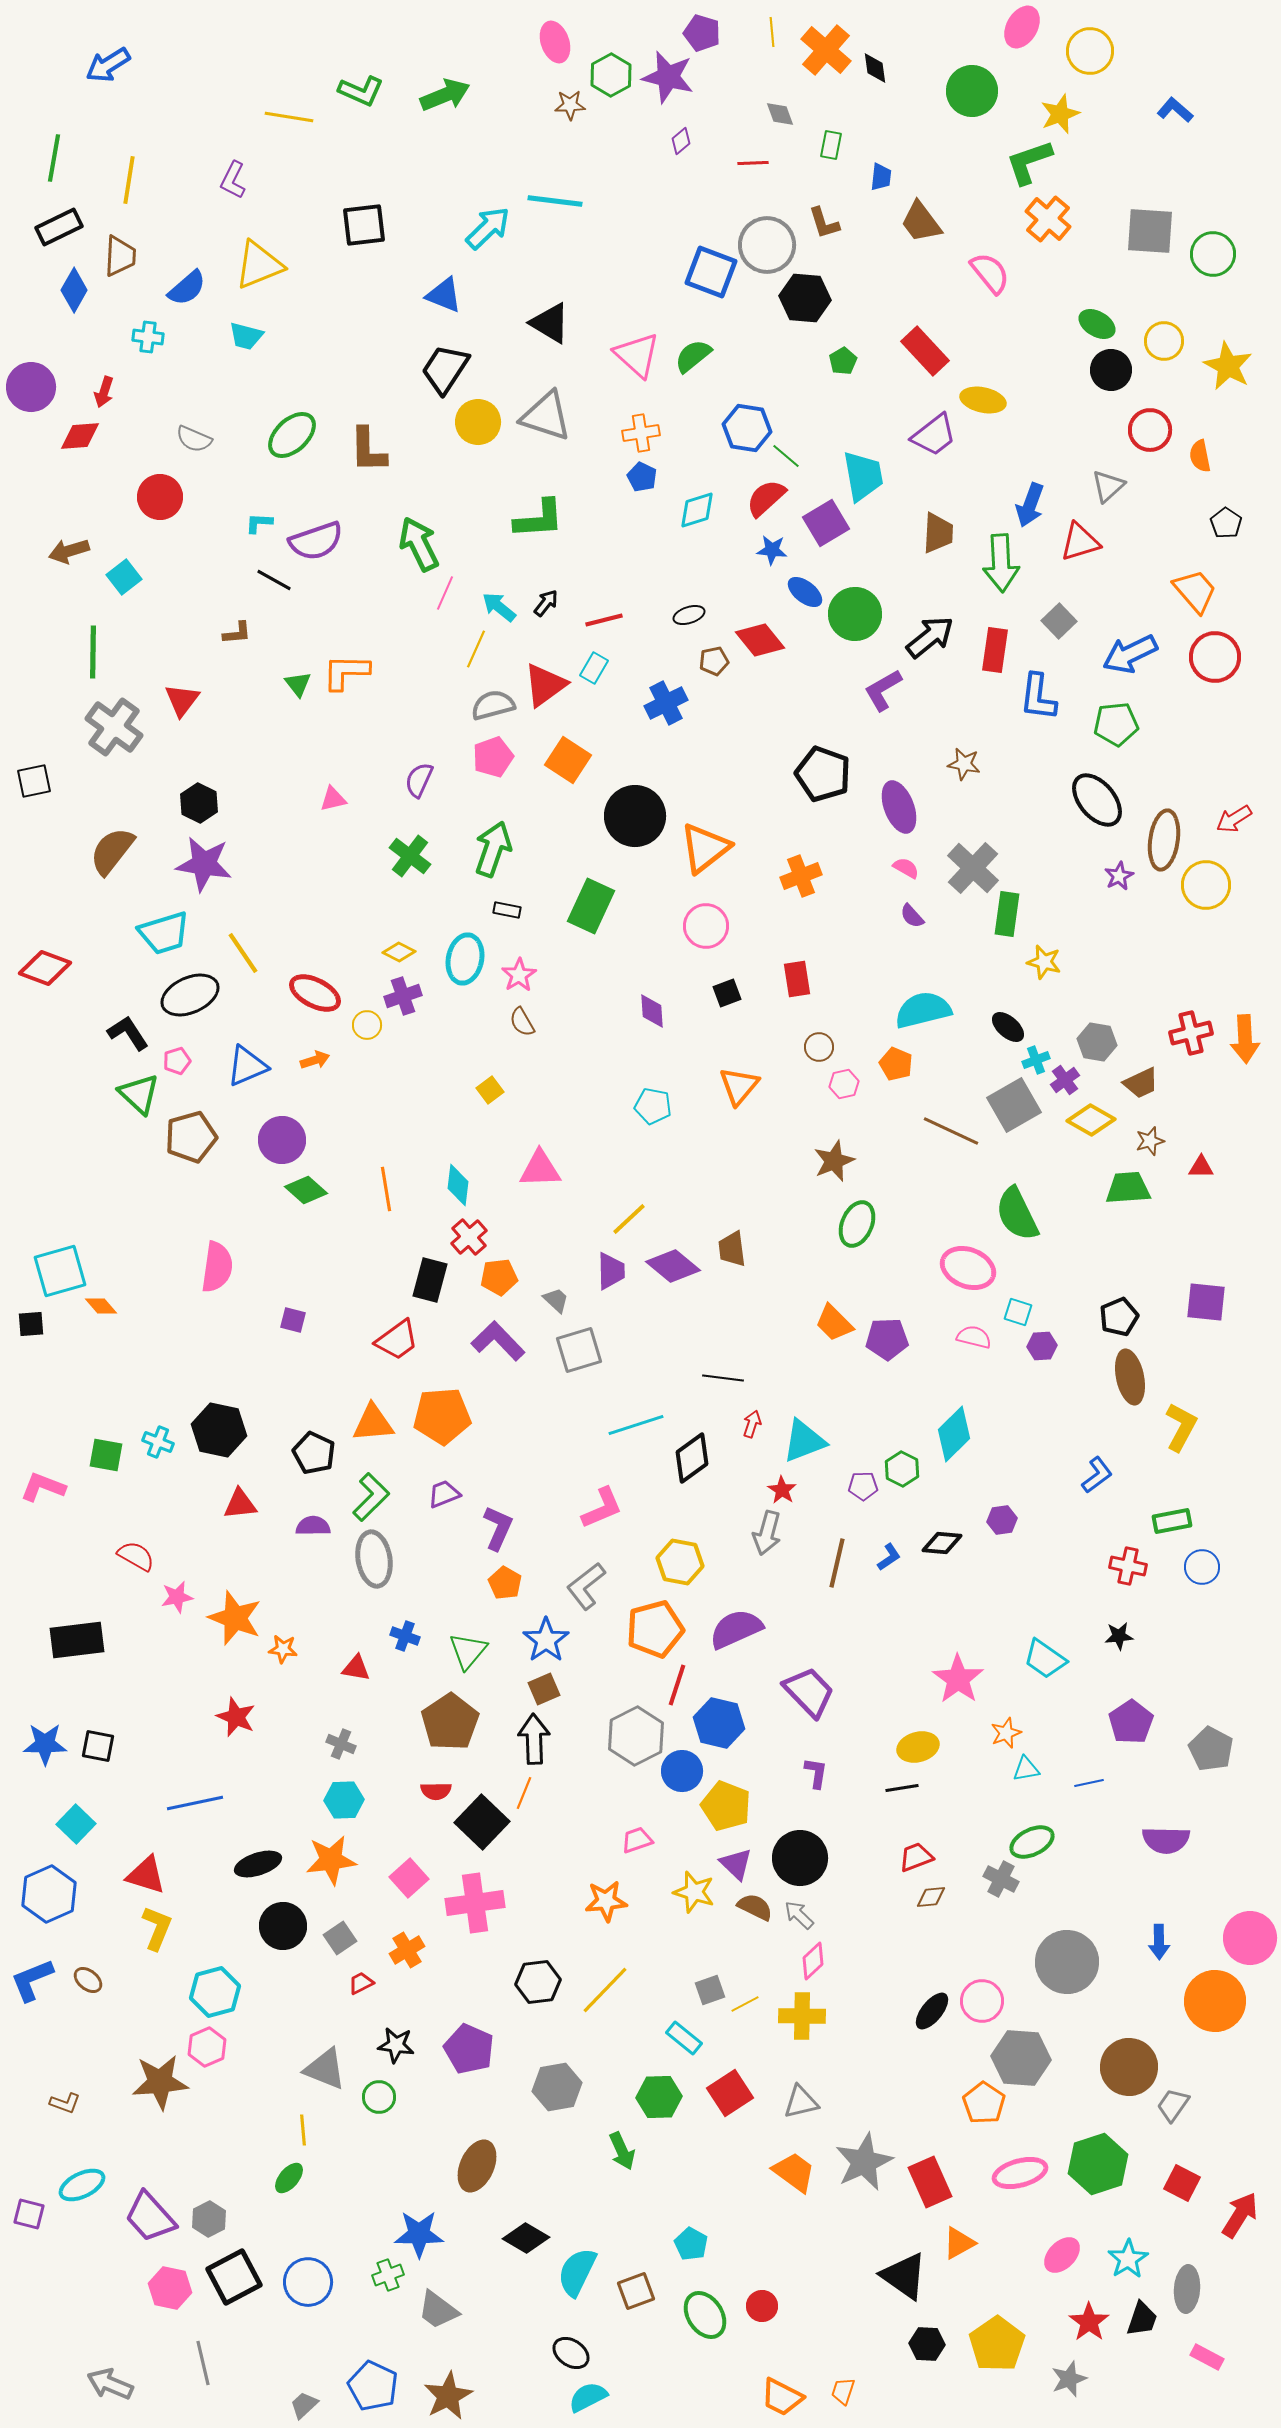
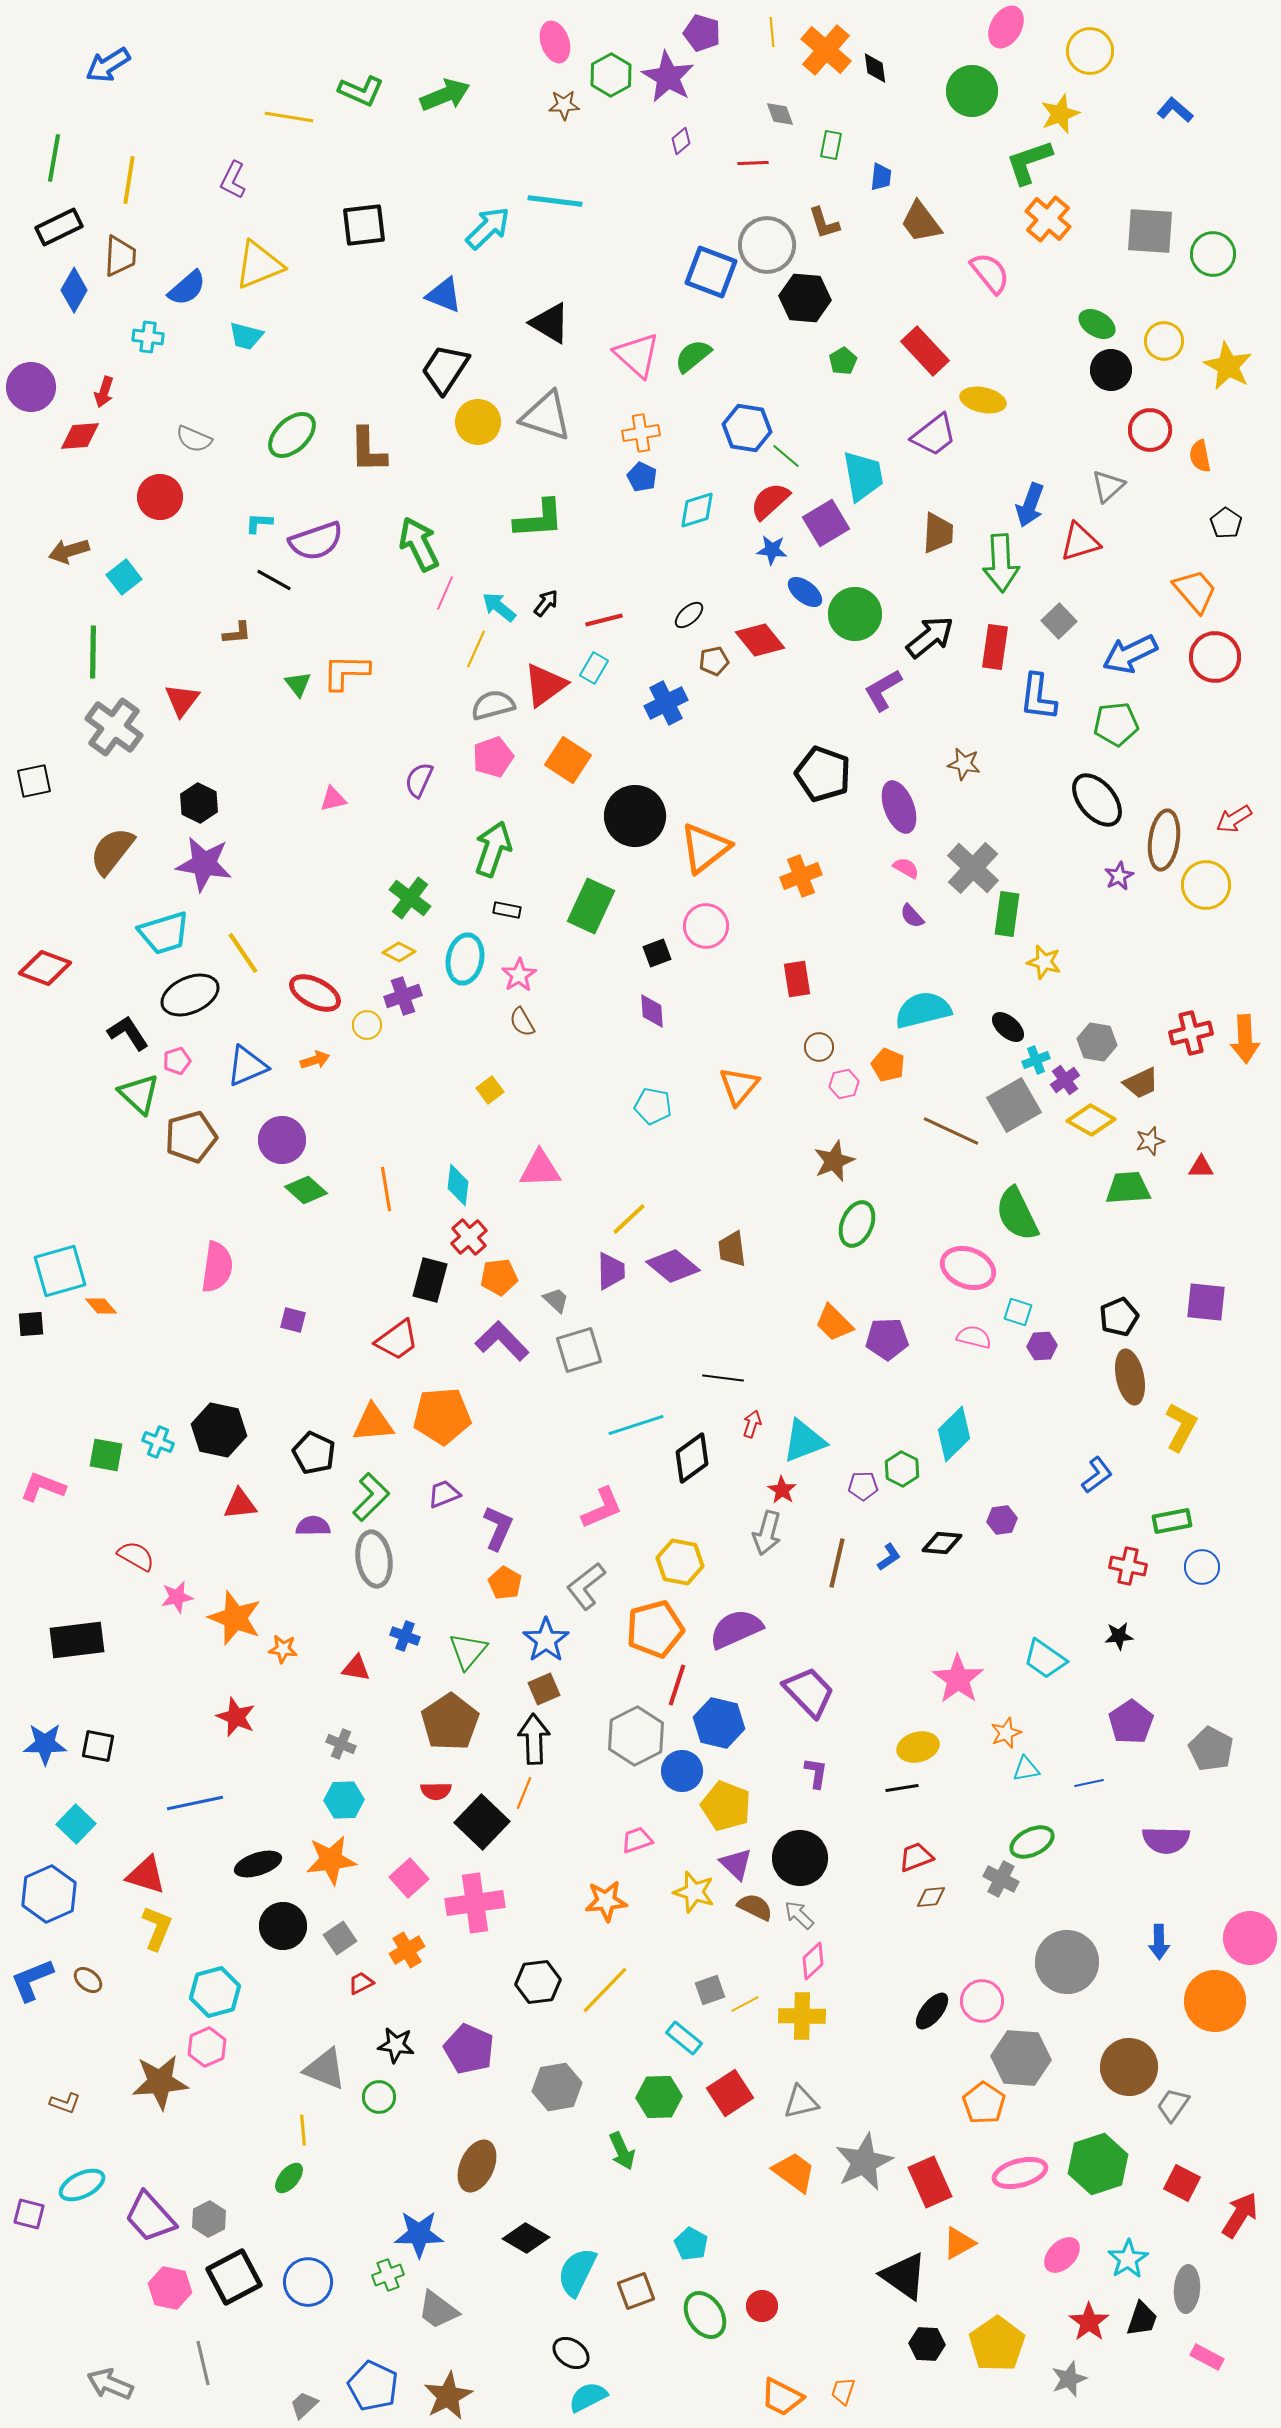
pink ellipse at (1022, 27): moved 16 px left
purple star at (668, 77): rotated 16 degrees clockwise
brown star at (570, 105): moved 6 px left
red semicircle at (766, 498): moved 4 px right, 3 px down
black ellipse at (689, 615): rotated 24 degrees counterclockwise
red rectangle at (995, 650): moved 3 px up
green cross at (410, 856): moved 42 px down
black square at (727, 993): moved 70 px left, 40 px up
orange pentagon at (896, 1064): moved 8 px left, 1 px down
purple L-shape at (498, 1341): moved 4 px right
